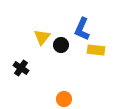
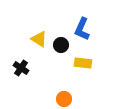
yellow triangle: moved 3 px left, 2 px down; rotated 36 degrees counterclockwise
yellow rectangle: moved 13 px left, 13 px down
